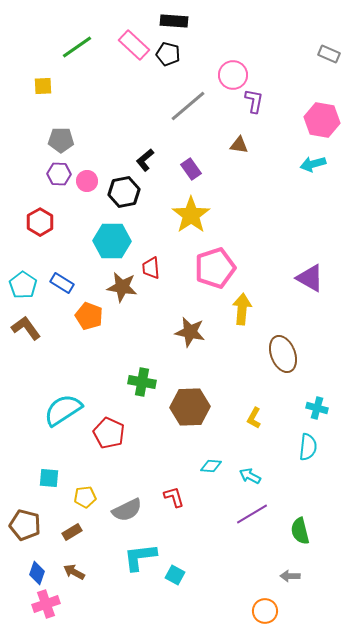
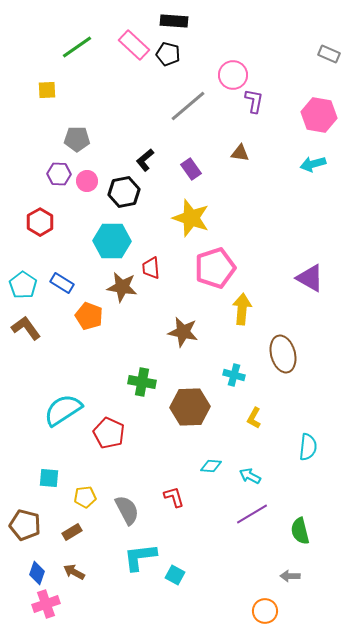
yellow square at (43, 86): moved 4 px right, 4 px down
pink hexagon at (322, 120): moved 3 px left, 5 px up
gray pentagon at (61, 140): moved 16 px right, 1 px up
brown triangle at (239, 145): moved 1 px right, 8 px down
yellow star at (191, 215): moved 3 px down; rotated 18 degrees counterclockwise
brown star at (190, 332): moved 7 px left
brown ellipse at (283, 354): rotated 6 degrees clockwise
cyan cross at (317, 408): moved 83 px left, 33 px up
gray semicircle at (127, 510): rotated 92 degrees counterclockwise
